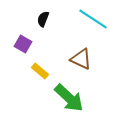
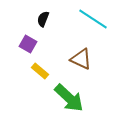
purple square: moved 5 px right
